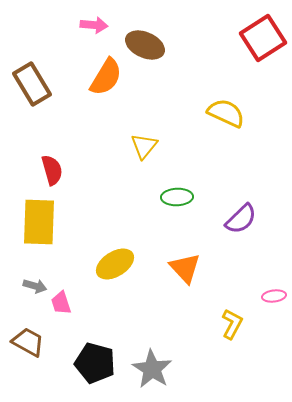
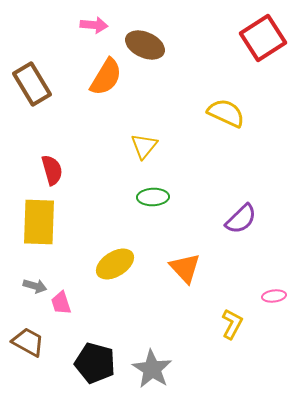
green ellipse: moved 24 px left
